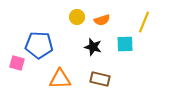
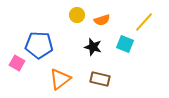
yellow circle: moved 2 px up
yellow line: rotated 20 degrees clockwise
cyan square: rotated 24 degrees clockwise
pink square: rotated 14 degrees clockwise
orange triangle: rotated 35 degrees counterclockwise
